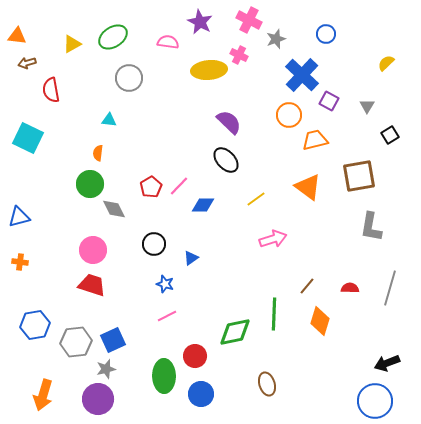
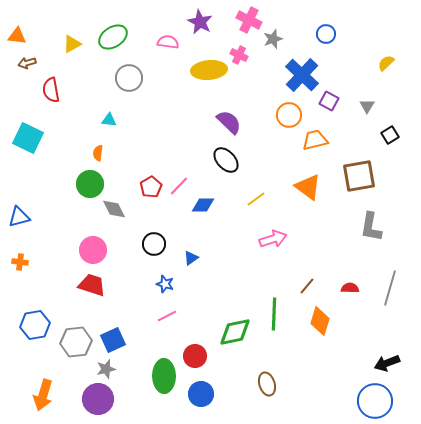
gray star at (276, 39): moved 3 px left
